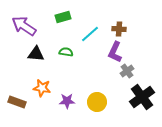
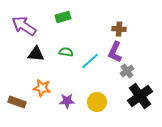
cyan line: moved 27 px down
black cross: moved 2 px left, 1 px up
